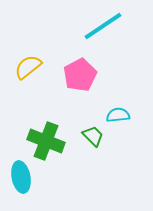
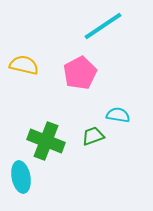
yellow semicircle: moved 4 px left, 2 px up; rotated 52 degrees clockwise
pink pentagon: moved 2 px up
cyan semicircle: rotated 15 degrees clockwise
green trapezoid: rotated 65 degrees counterclockwise
